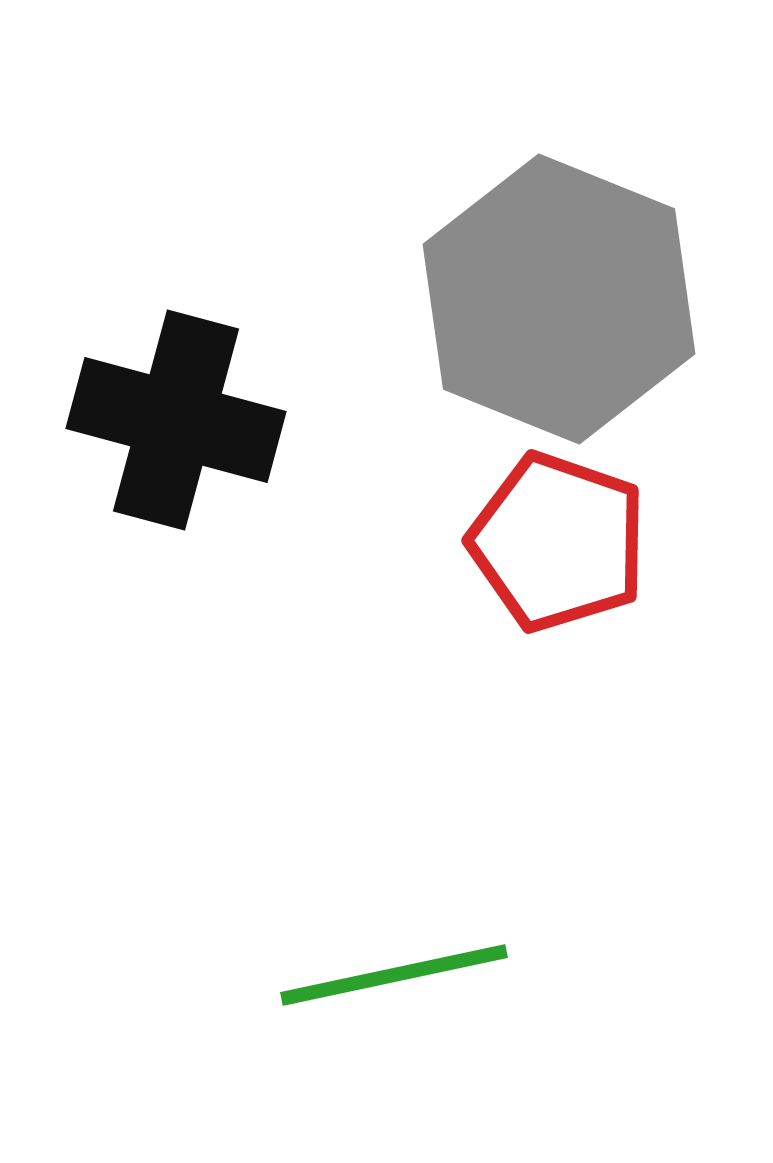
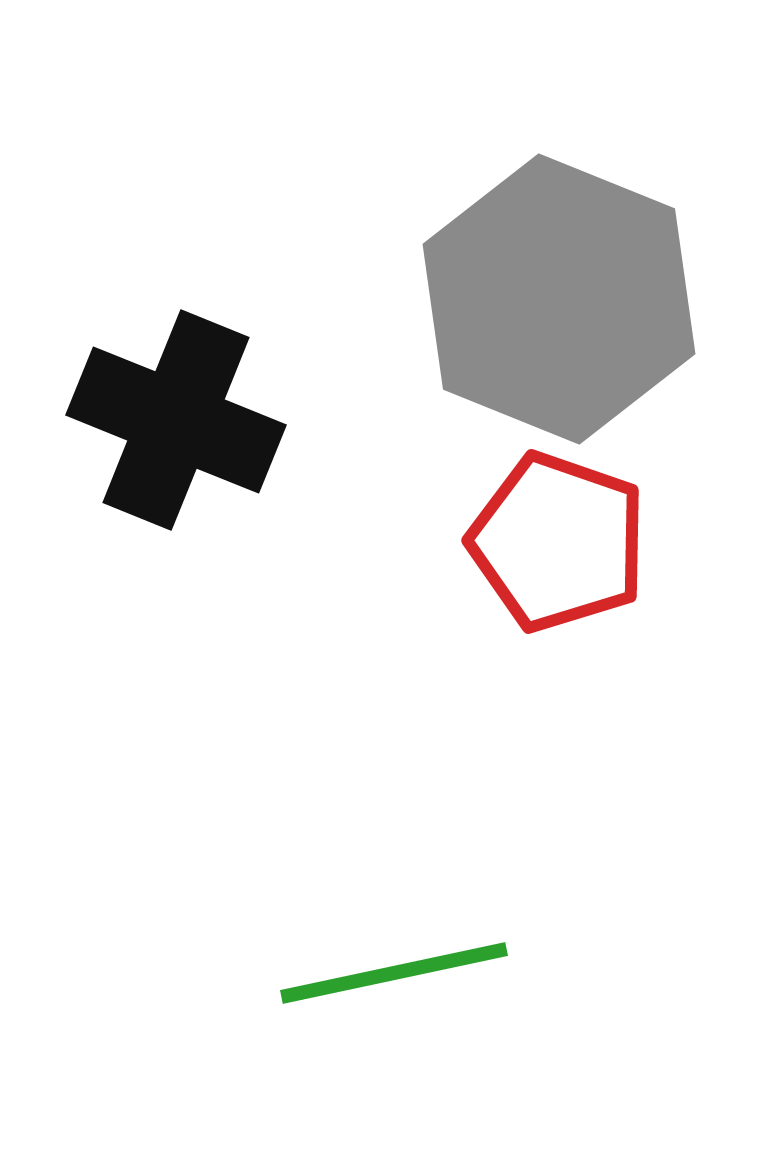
black cross: rotated 7 degrees clockwise
green line: moved 2 px up
